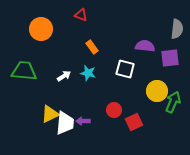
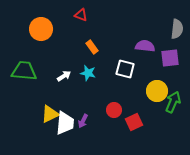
purple arrow: rotated 64 degrees counterclockwise
